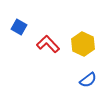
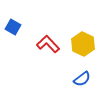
blue square: moved 6 px left
blue semicircle: moved 6 px left, 1 px up
